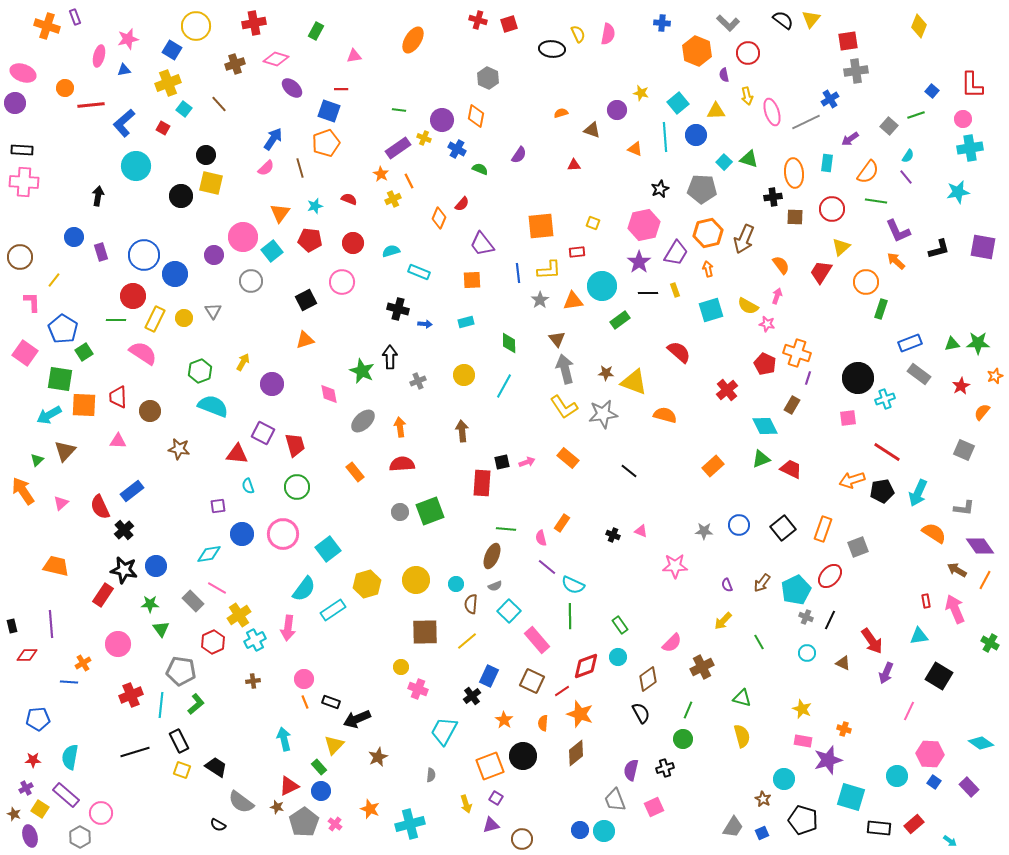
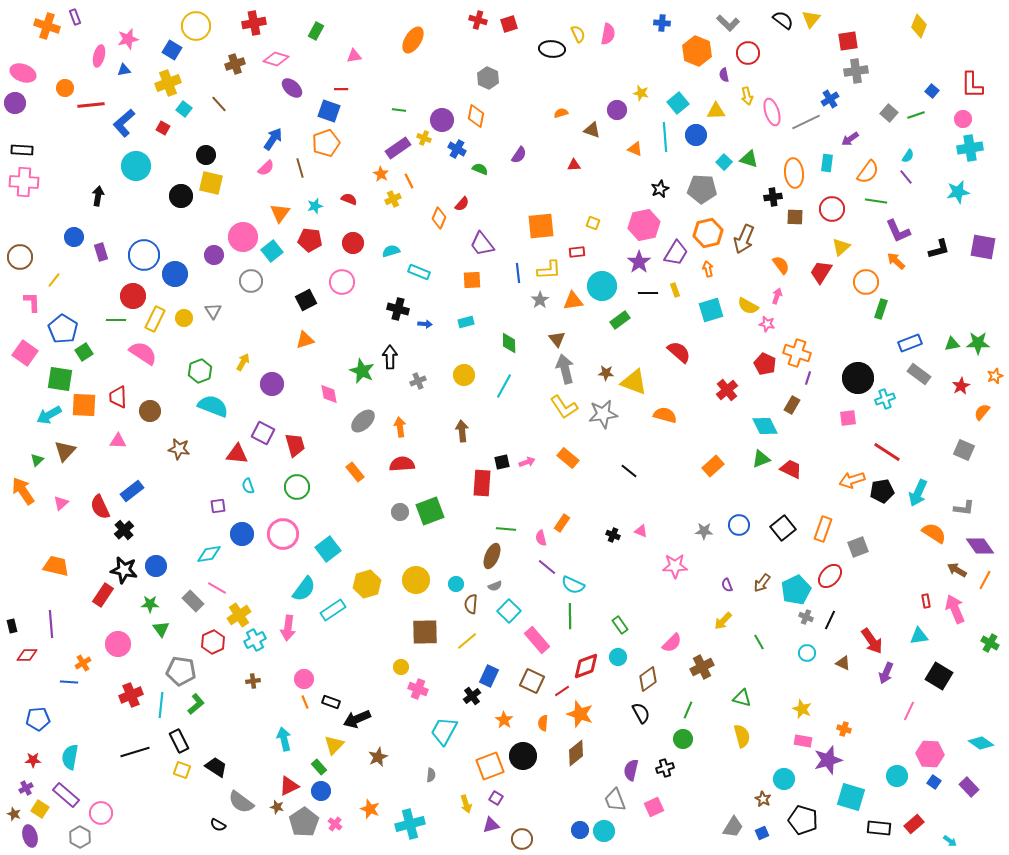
gray square at (889, 126): moved 13 px up
